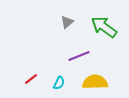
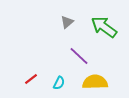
purple line: rotated 65 degrees clockwise
